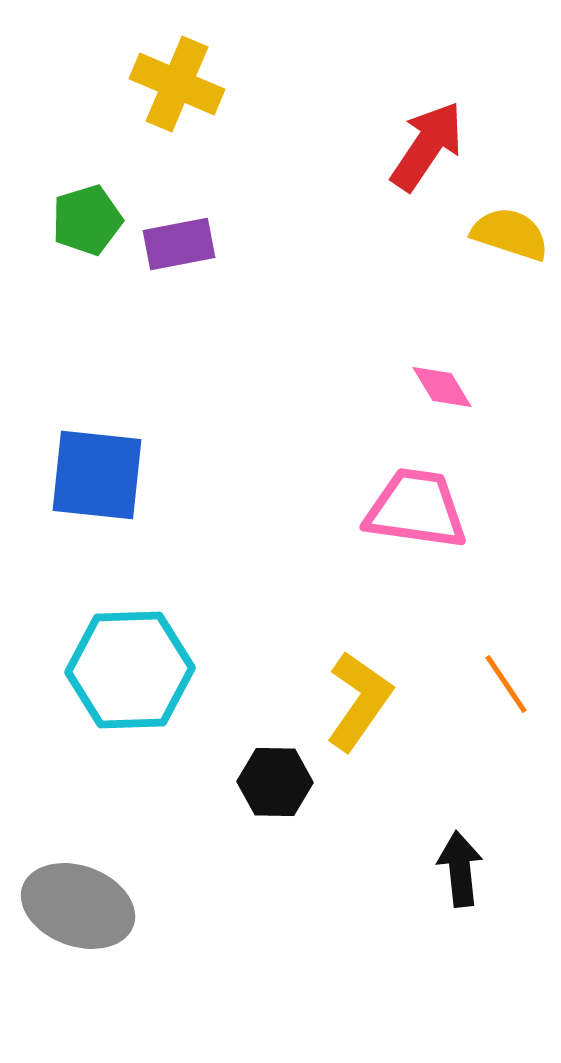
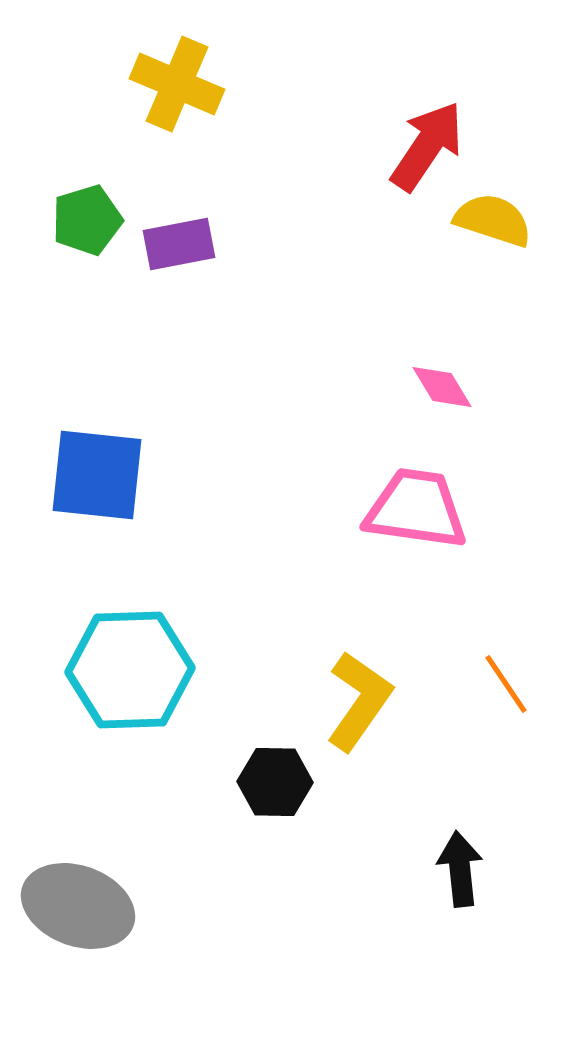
yellow semicircle: moved 17 px left, 14 px up
